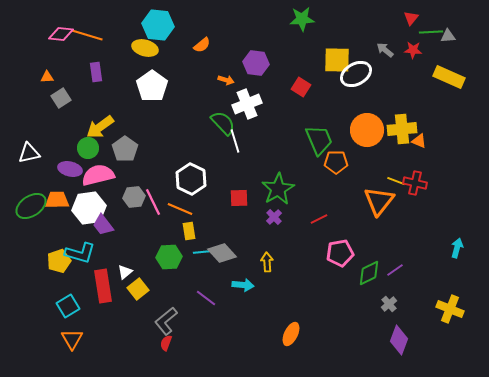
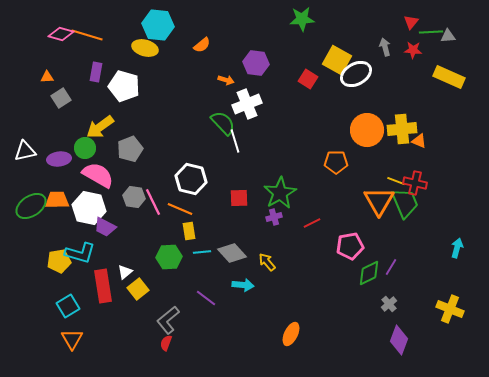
red triangle at (411, 18): moved 4 px down
pink diamond at (61, 34): rotated 10 degrees clockwise
gray arrow at (385, 50): moved 3 px up; rotated 36 degrees clockwise
yellow square at (337, 60): rotated 28 degrees clockwise
purple rectangle at (96, 72): rotated 18 degrees clockwise
white pentagon at (152, 86): moved 28 px left; rotated 20 degrees counterclockwise
red square at (301, 87): moved 7 px right, 8 px up
green trapezoid at (319, 140): moved 86 px right, 63 px down
green circle at (88, 148): moved 3 px left
gray pentagon at (125, 149): moved 5 px right; rotated 15 degrees clockwise
white triangle at (29, 153): moved 4 px left, 2 px up
purple ellipse at (70, 169): moved 11 px left, 10 px up; rotated 20 degrees counterclockwise
pink semicircle at (98, 175): rotated 44 degrees clockwise
white hexagon at (191, 179): rotated 12 degrees counterclockwise
green star at (278, 189): moved 2 px right, 4 px down
gray hexagon at (134, 197): rotated 15 degrees clockwise
orange triangle at (379, 201): rotated 8 degrees counterclockwise
white hexagon at (89, 208): rotated 20 degrees clockwise
purple cross at (274, 217): rotated 28 degrees clockwise
red line at (319, 219): moved 7 px left, 4 px down
purple trapezoid at (103, 225): moved 2 px right, 2 px down; rotated 25 degrees counterclockwise
gray diamond at (222, 253): moved 10 px right
pink pentagon at (340, 253): moved 10 px right, 7 px up
yellow pentagon at (59, 261): rotated 10 degrees clockwise
yellow arrow at (267, 262): rotated 36 degrees counterclockwise
purple line at (395, 270): moved 4 px left, 3 px up; rotated 24 degrees counterclockwise
gray L-shape at (166, 321): moved 2 px right, 1 px up
